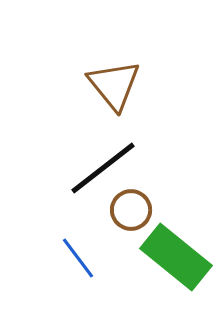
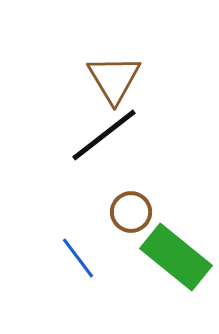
brown triangle: moved 6 px up; rotated 8 degrees clockwise
black line: moved 1 px right, 33 px up
brown circle: moved 2 px down
